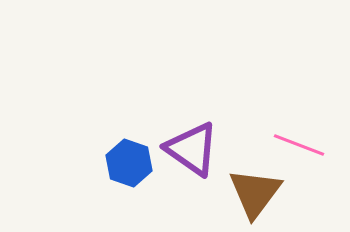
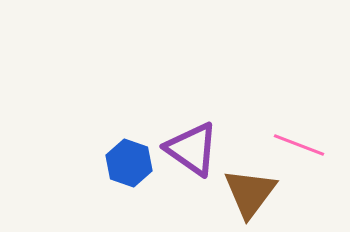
brown triangle: moved 5 px left
